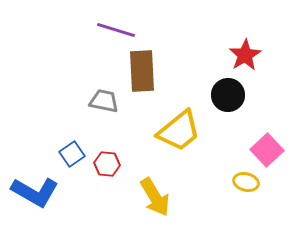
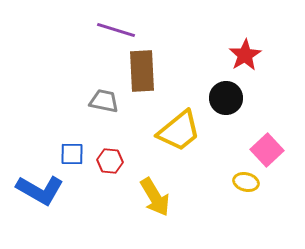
black circle: moved 2 px left, 3 px down
blue square: rotated 35 degrees clockwise
red hexagon: moved 3 px right, 3 px up
blue L-shape: moved 5 px right, 2 px up
